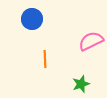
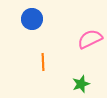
pink semicircle: moved 1 px left, 2 px up
orange line: moved 2 px left, 3 px down
